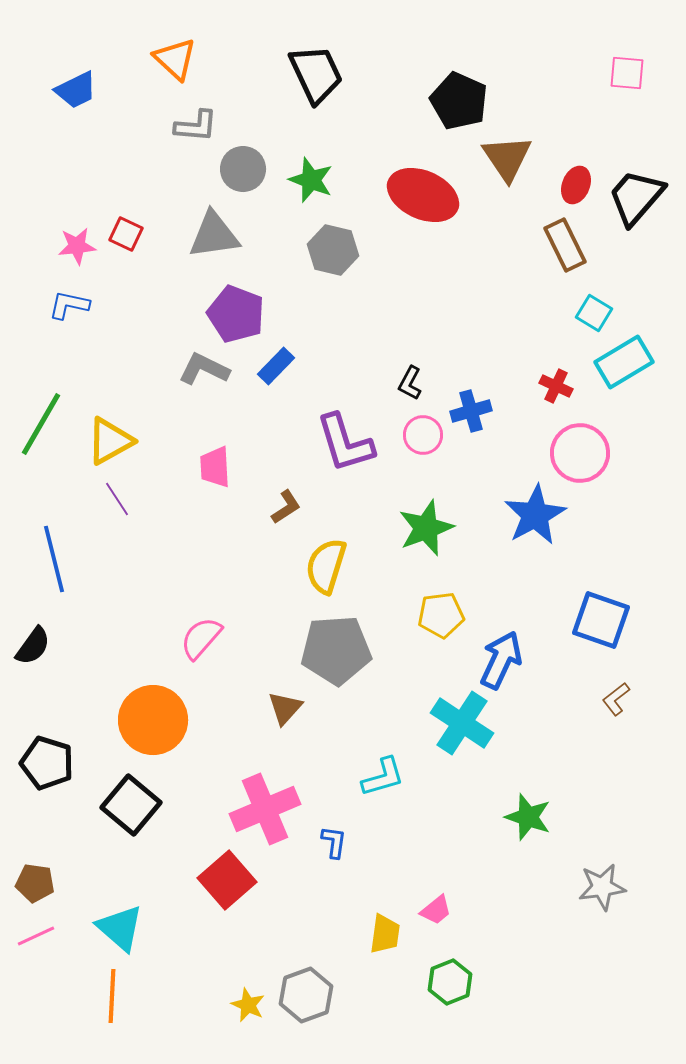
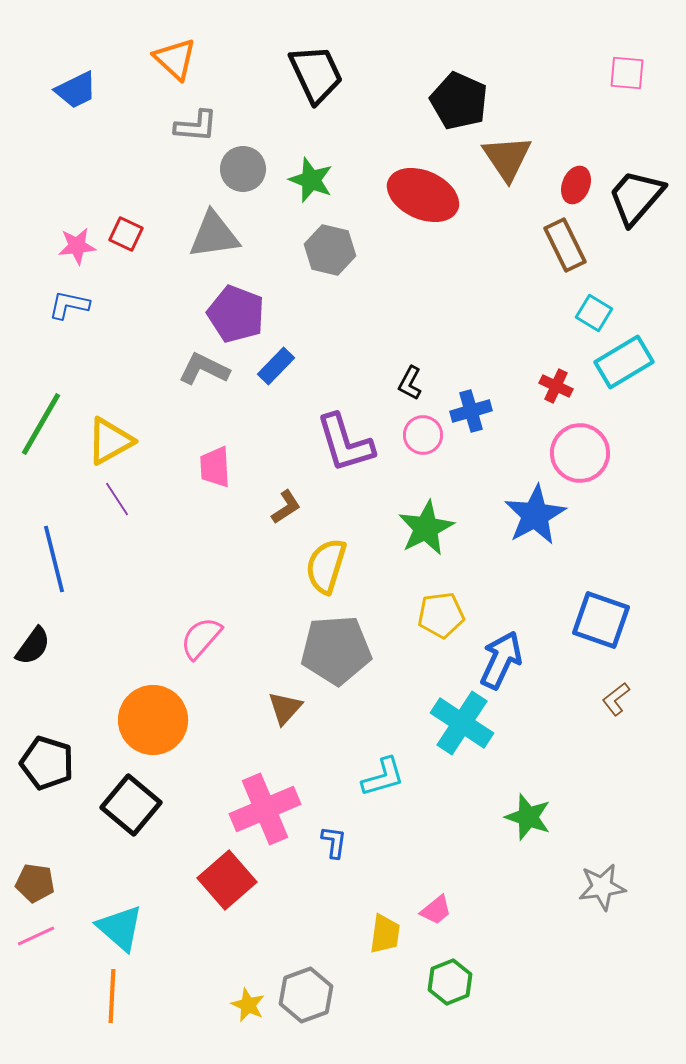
gray hexagon at (333, 250): moved 3 px left
green star at (426, 528): rotated 6 degrees counterclockwise
